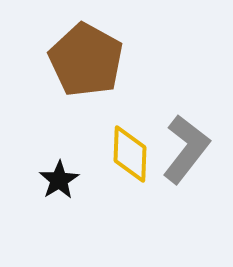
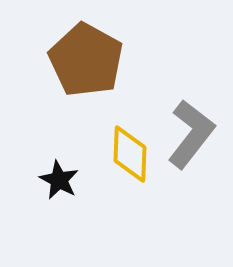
gray L-shape: moved 5 px right, 15 px up
black star: rotated 12 degrees counterclockwise
